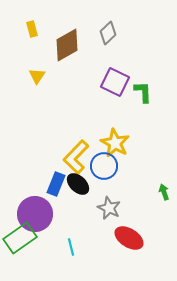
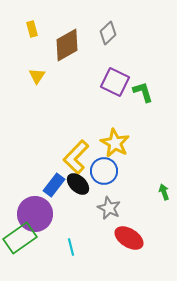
green L-shape: rotated 15 degrees counterclockwise
blue circle: moved 5 px down
blue rectangle: moved 2 px left, 1 px down; rotated 15 degrees clockwise
